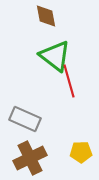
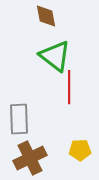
red line: moved 6 px down; rotated 16 degrees clockwise
gray rectangle: moved 6 px left; rotated 64 degrees clockwise
yellow pentagon: moved 1 px left, 2 px up
